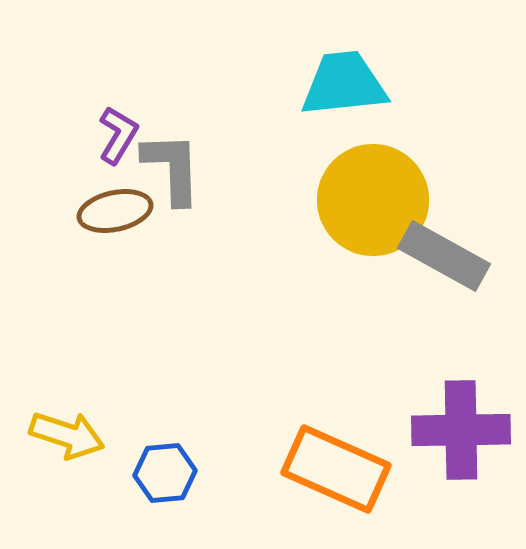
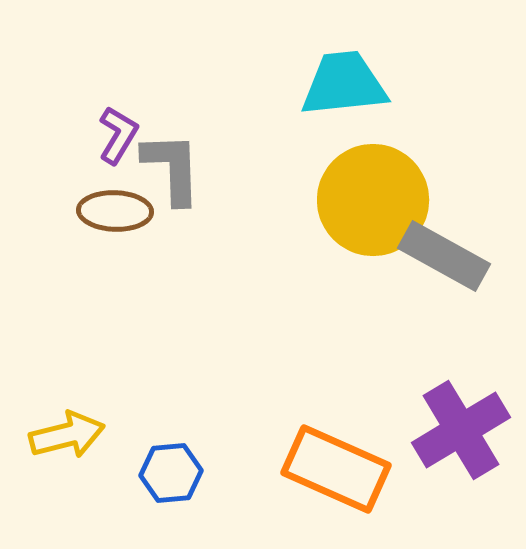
brown ellipse: rotated 14 degrees clockwise
purple cross: rotated 30 degrees counterclockwise
yellow arrow: rotated 32 degrees counterclockwise
blue hexagon: moved 6 px right
